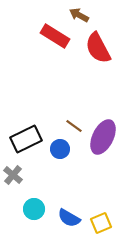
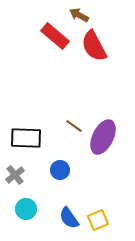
red rectangle: rotated 8 degrees clockwise
red semicircle: moved 4 px left, 2 px up
black rectangle: moved 1 px up; rotated 28 degrees clockwise
blue circle: moved 21 px down
gray cross: moved 2 px right; rotated 12 degrees clockwise
cyan circle: moved 8 px left
blue semicircle: rotated 25 degrees clockwise
yellow square: moved 3 px left, 3 px up
